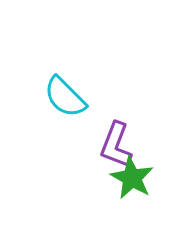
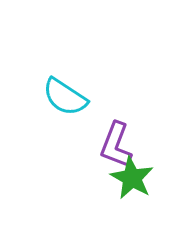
cyan semicircle: rotated 12 degrees counterclockwise
